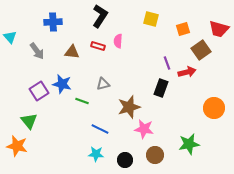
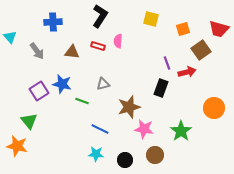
green star: moved 8 px left, 13 px up; rotated 25 degrees counterclockwise
